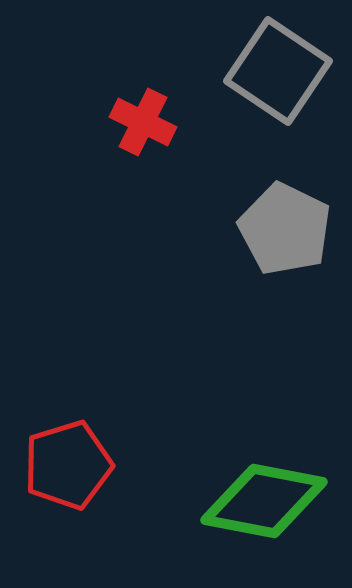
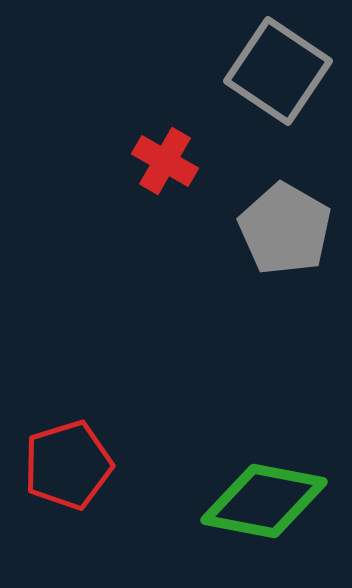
red cross: moved 22 px right, 39 px down; rotated 4 degrees clockwise
gray pentagon: rotated 4 degrees clockwise
